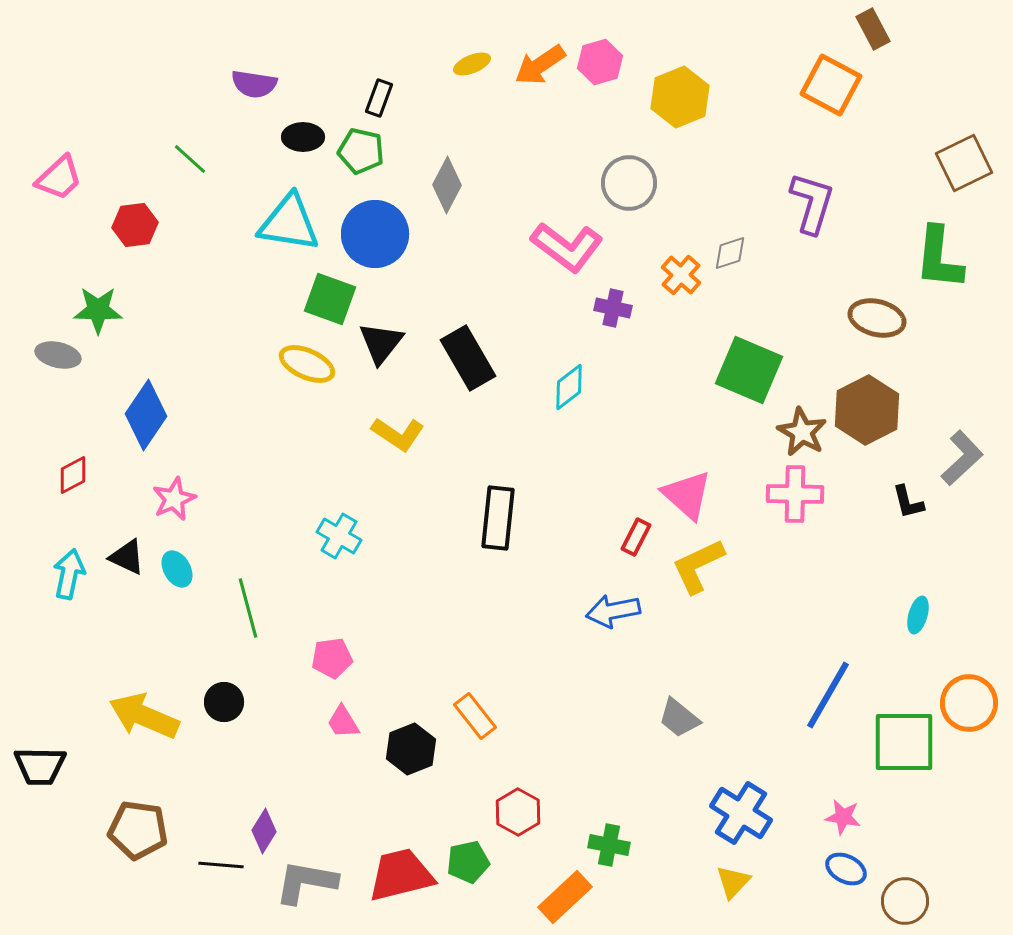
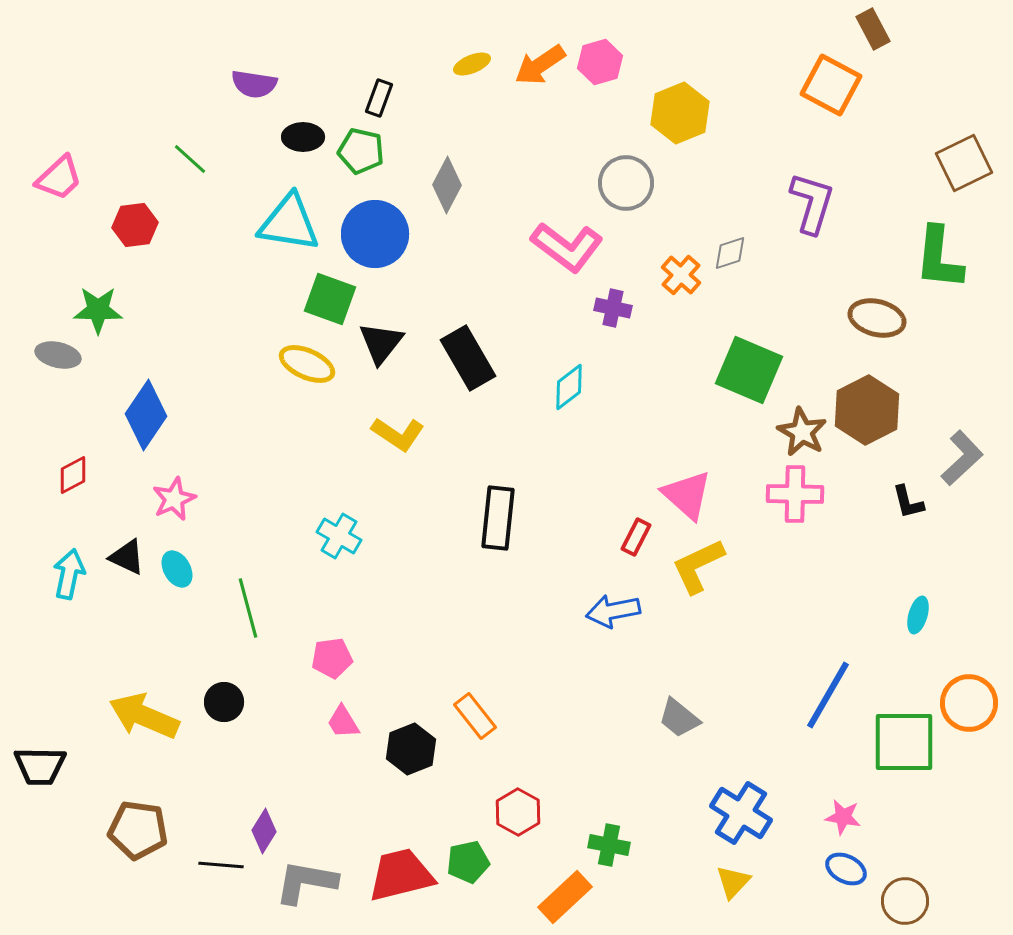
yellow hexagon at (680, 97): moved 16 px down
gray circle at (629, 183): moved 3 px left
